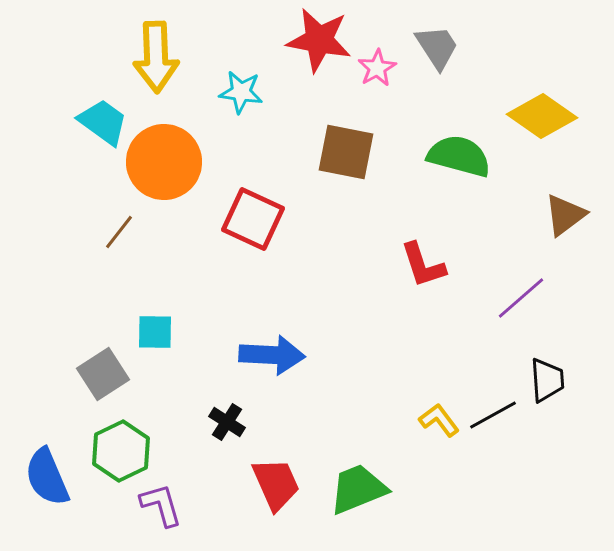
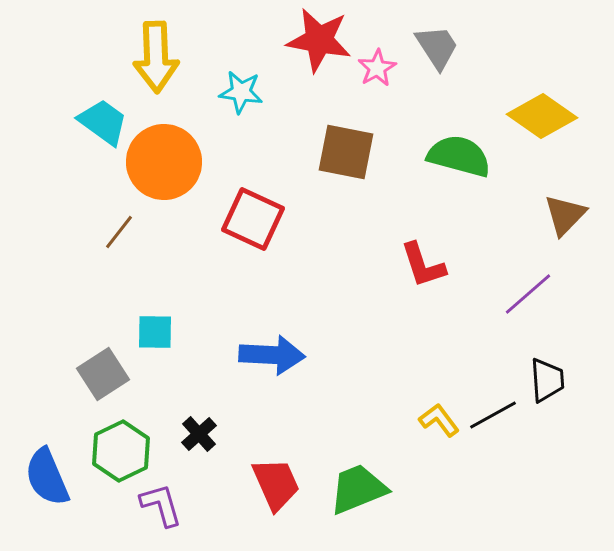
brown triangle: rotated 9 degrees counterclockwise
purple line: moved 7 px right, 4 px up
black cross: moved 28 px left, 12 px down; rotated 15 degrees clockwise
